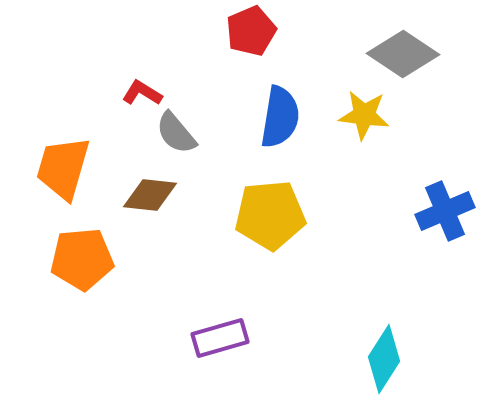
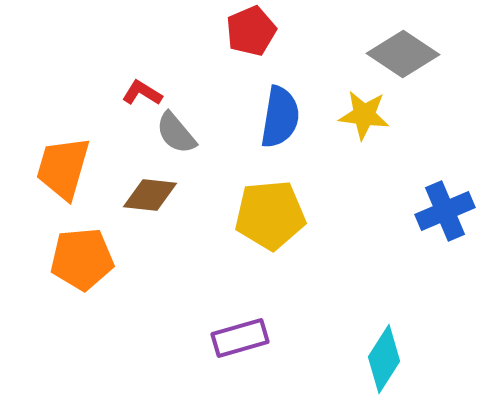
purple rectangle: moved 20 px right
